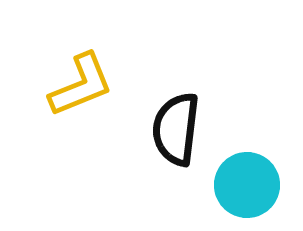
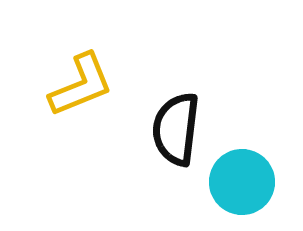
cyan circle: moved 5 px left, 3 px up
